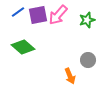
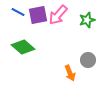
blue line: rotated 64 degrees clockwise
orange arrow: moved 3 px up
